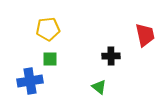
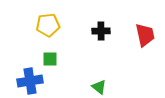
yellow pentagon: moved 4 px up
black cross: moved 10 px left, 25 px up
